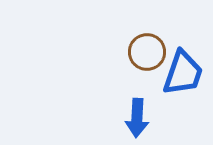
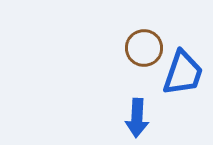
brown circle: moved 3 px left, 4 px up
